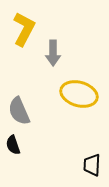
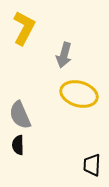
yellow L-shape: moved 1 px up
gray arrow: moved 11 px right, 2 px down; rotated 15 degrees clockwise
gray semicircle: moved 1 px right, 4 px down
black semicircle: moved 5 px right; rotated 18 degrees clockwise
